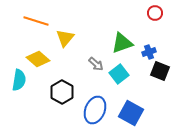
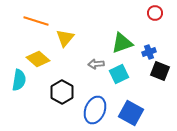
gray arrow: rotated 133 degrees clockwise
cyan square: rotated 12 degrees clockwise
